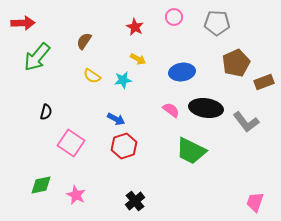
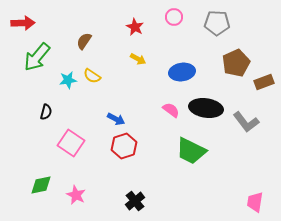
cyan star: moved 55 px left
pink trapezoid: rotated 10 degrees counterclockwise
